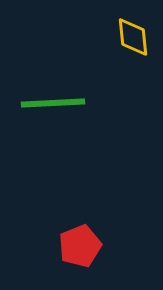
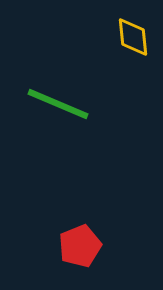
green line: moved 5 px right, 1 px down; rotated 26 degrees clockwise
